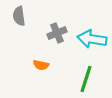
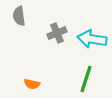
orange semicircle: moved 9 px left, 19 px down
